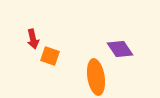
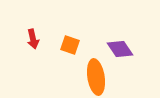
orange square: moved 20 px right, 11 px up
